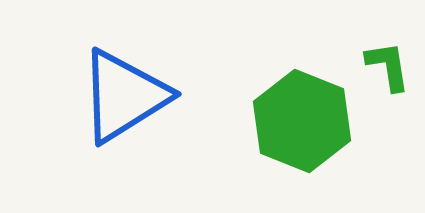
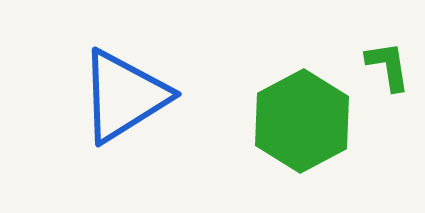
green hexagon: rotated 10 degrees clockwise
